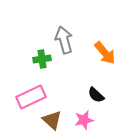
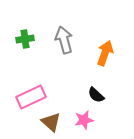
orange arrow: rotated 120 degrees counterclockwise
green cross: moved 17 px left, 20 px up
brown triangle: moved 1 px left, 2 px down
